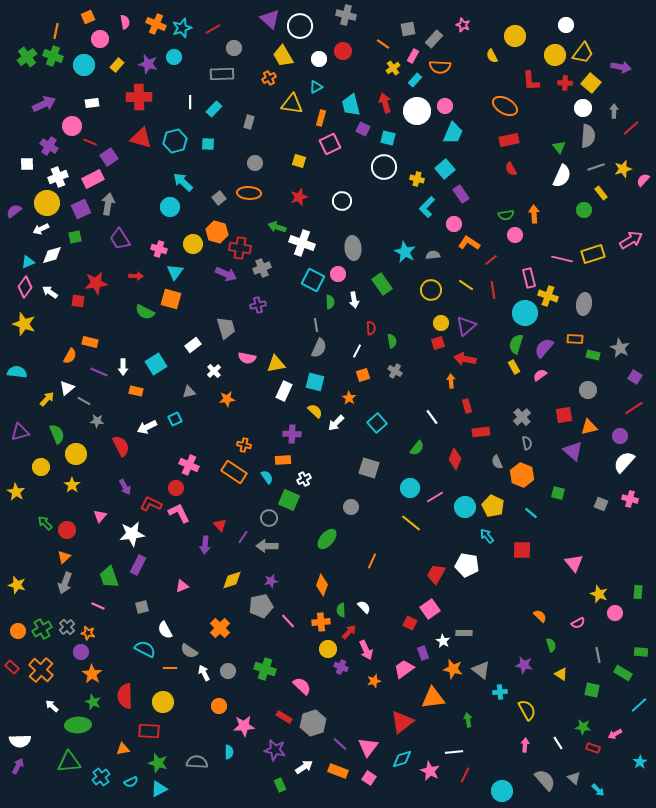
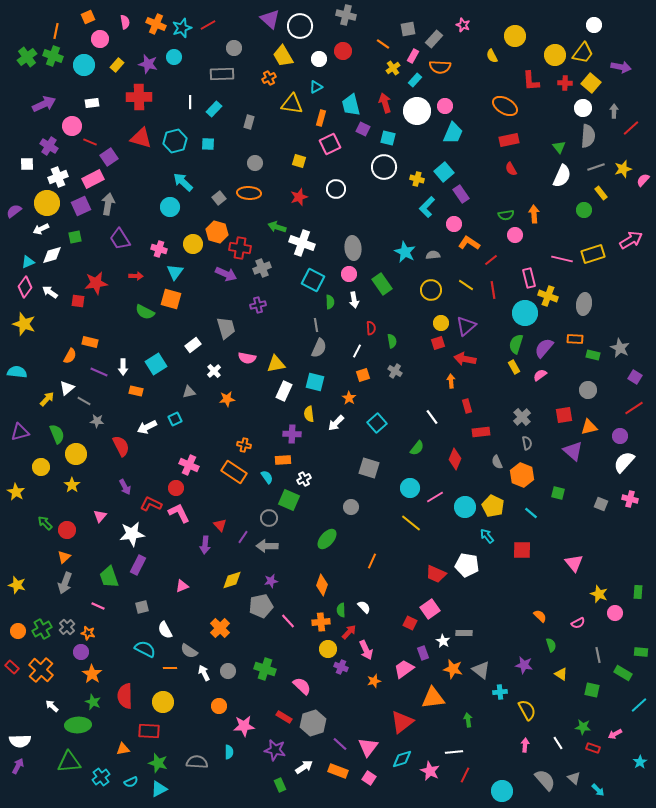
white circle at (566, 25): moved 28 px right
red line at (213, 29): moved 5 px left, 4 px up
cyan square at (445, 169): moved 1 px left, 3 px down
white circle at (342, 201): moved 6 px left, 12 px up
purple square at (81, 209): moved 3 px up
pink circle at (338, 274): moved 11 px right
yellow semicircle at (315, 411): moved 6 px left, 3 px down; rotated 140 degrees counterclockwise
red trapezoid at (436, 574): rotated 95 degrees counterclockwise
